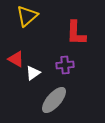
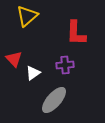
red triangle: moved 2 px left; rotated 18 degrees clockwise
